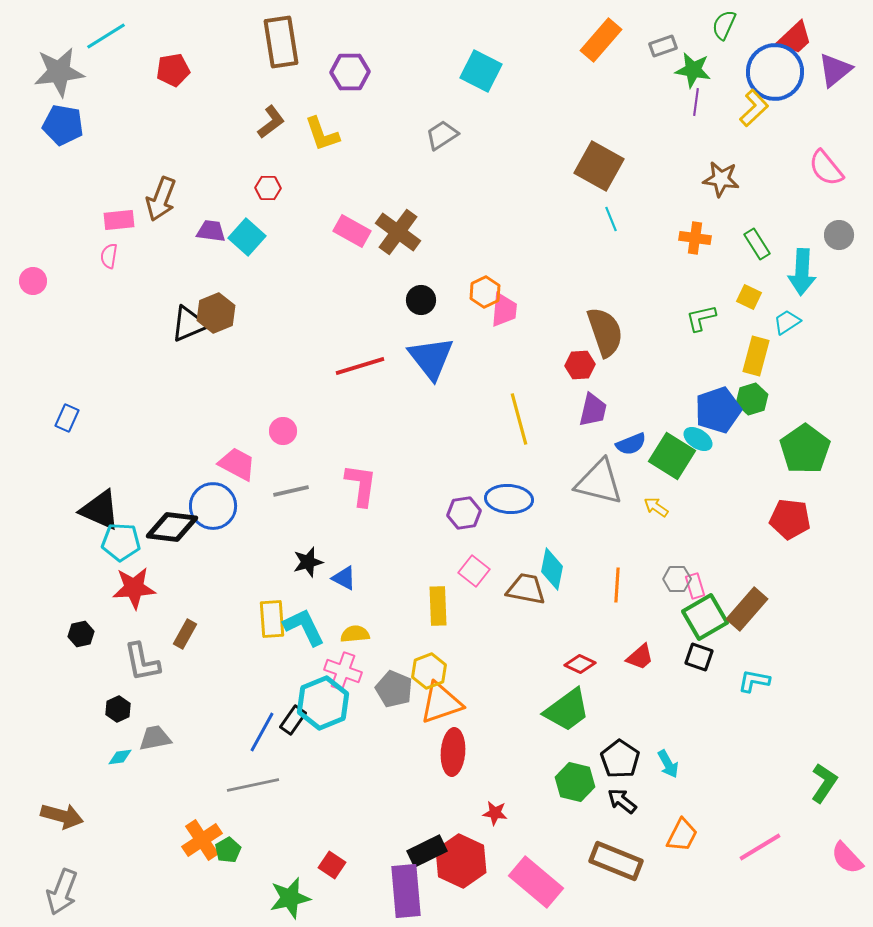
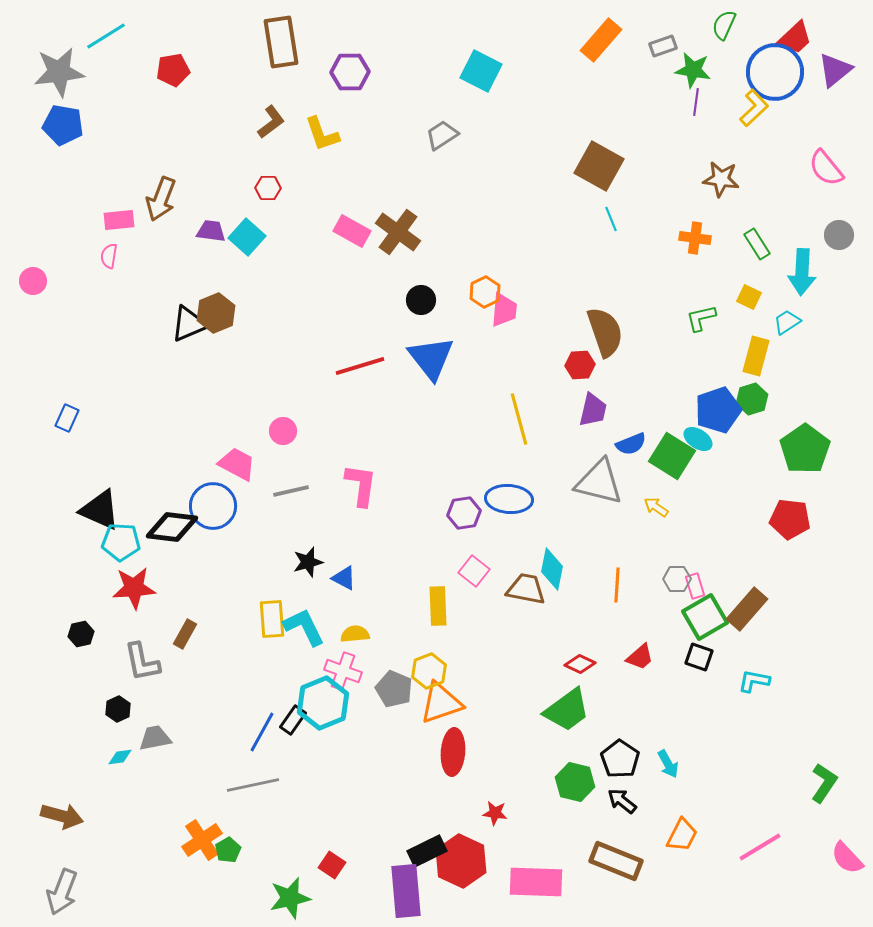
pink rectangle at (536, 882): rotated 38 degrees counterclockwise
